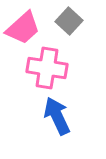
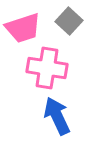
pink trapezoid: rotated 24 degrees clockwise
